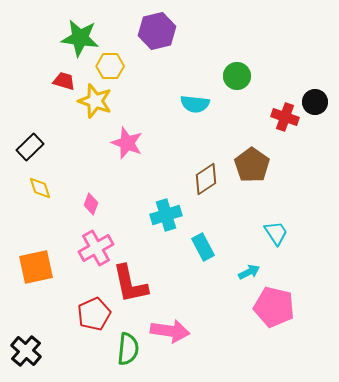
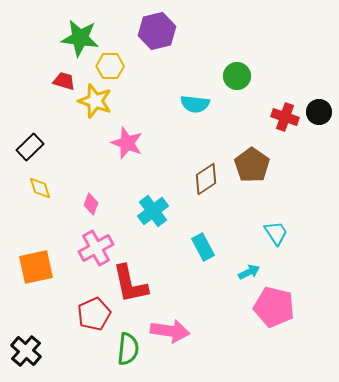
black circle: moved 4 px right, 10 px down
cyan cross: moved 13 px left, 4 px up; rotated 20 degrees counterclockwise
